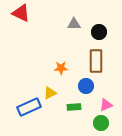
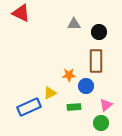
orange star: moved 8 px right, 7 px down
pink triangle: rotated 16 degrees counterclockwise
